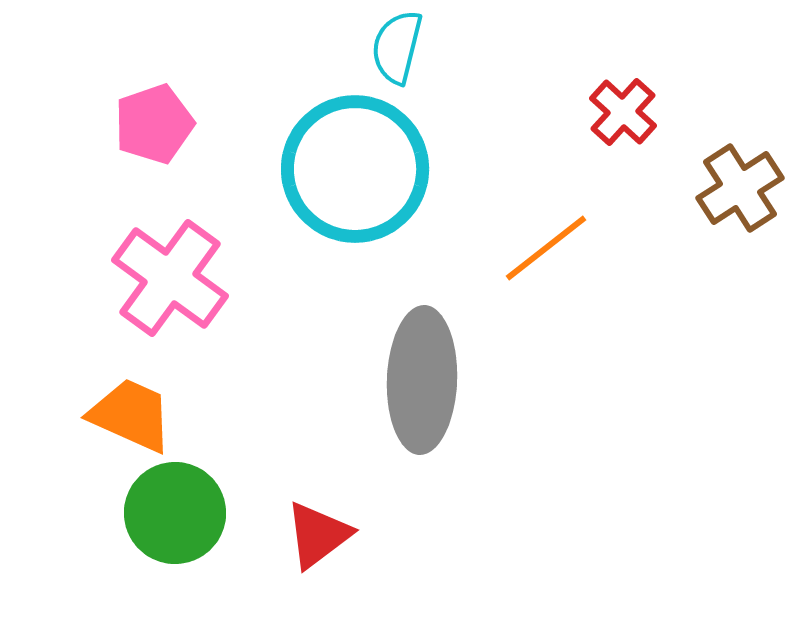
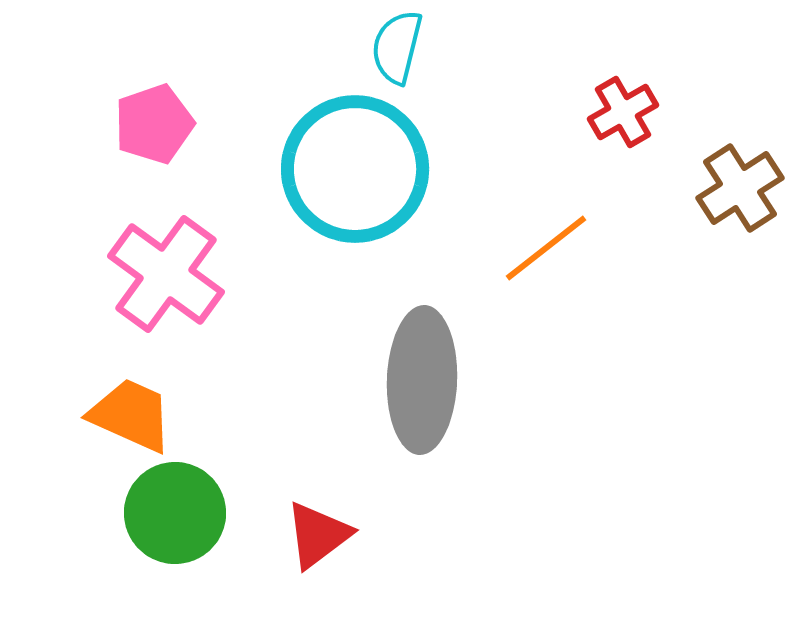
red cross: rotated 18 degrees clockwise
pink cross: moved 4 px left, 4 px up
